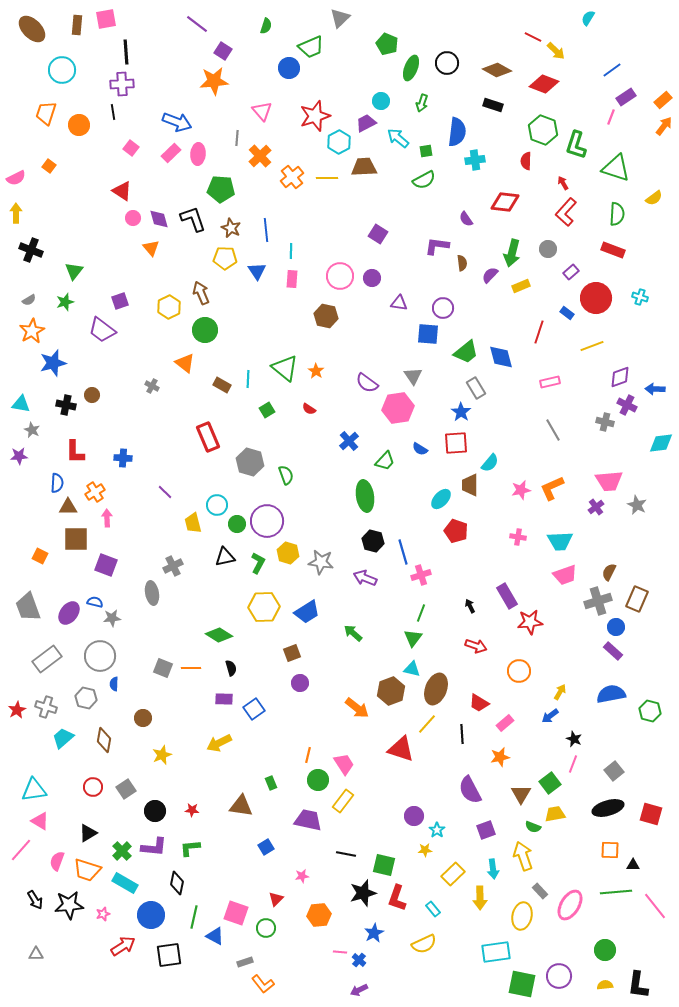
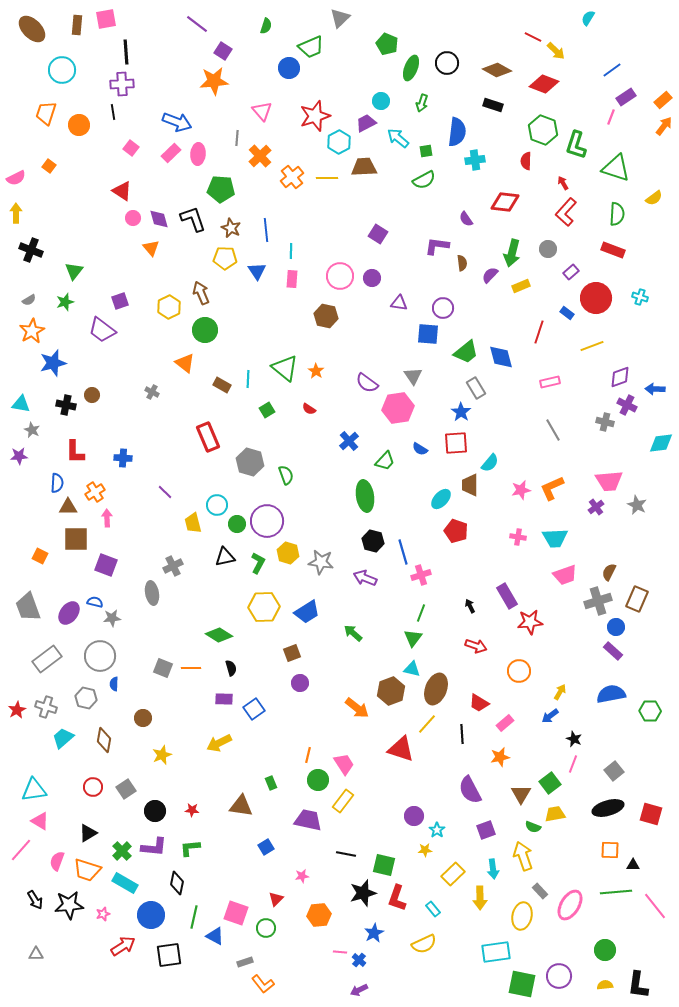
gray cross at (152, 386): moved 6 px down
cyan trapezoid at (560, 541): moved 5 px left, 3 px up
green hexagon at (650, 711): rotated 15 degrees counterclockwise
